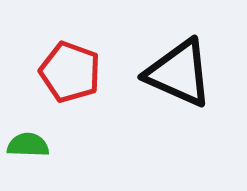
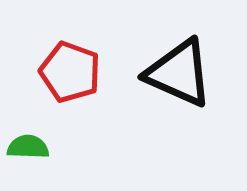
green semicircle: moved 2 px down
